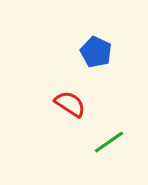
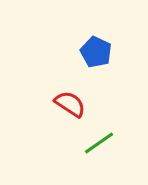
green line: moved 10 px left, 1 px down
